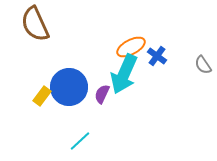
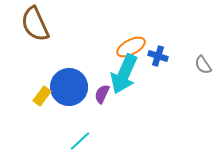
blue cross: moved 1 px right; rotated 18 degrees counterclockwise
